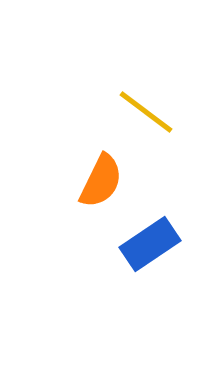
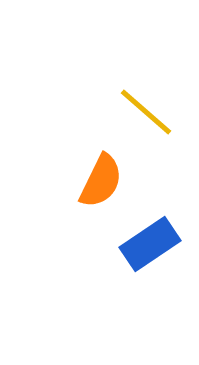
yellow line: rotated 4 degrees clockwise
